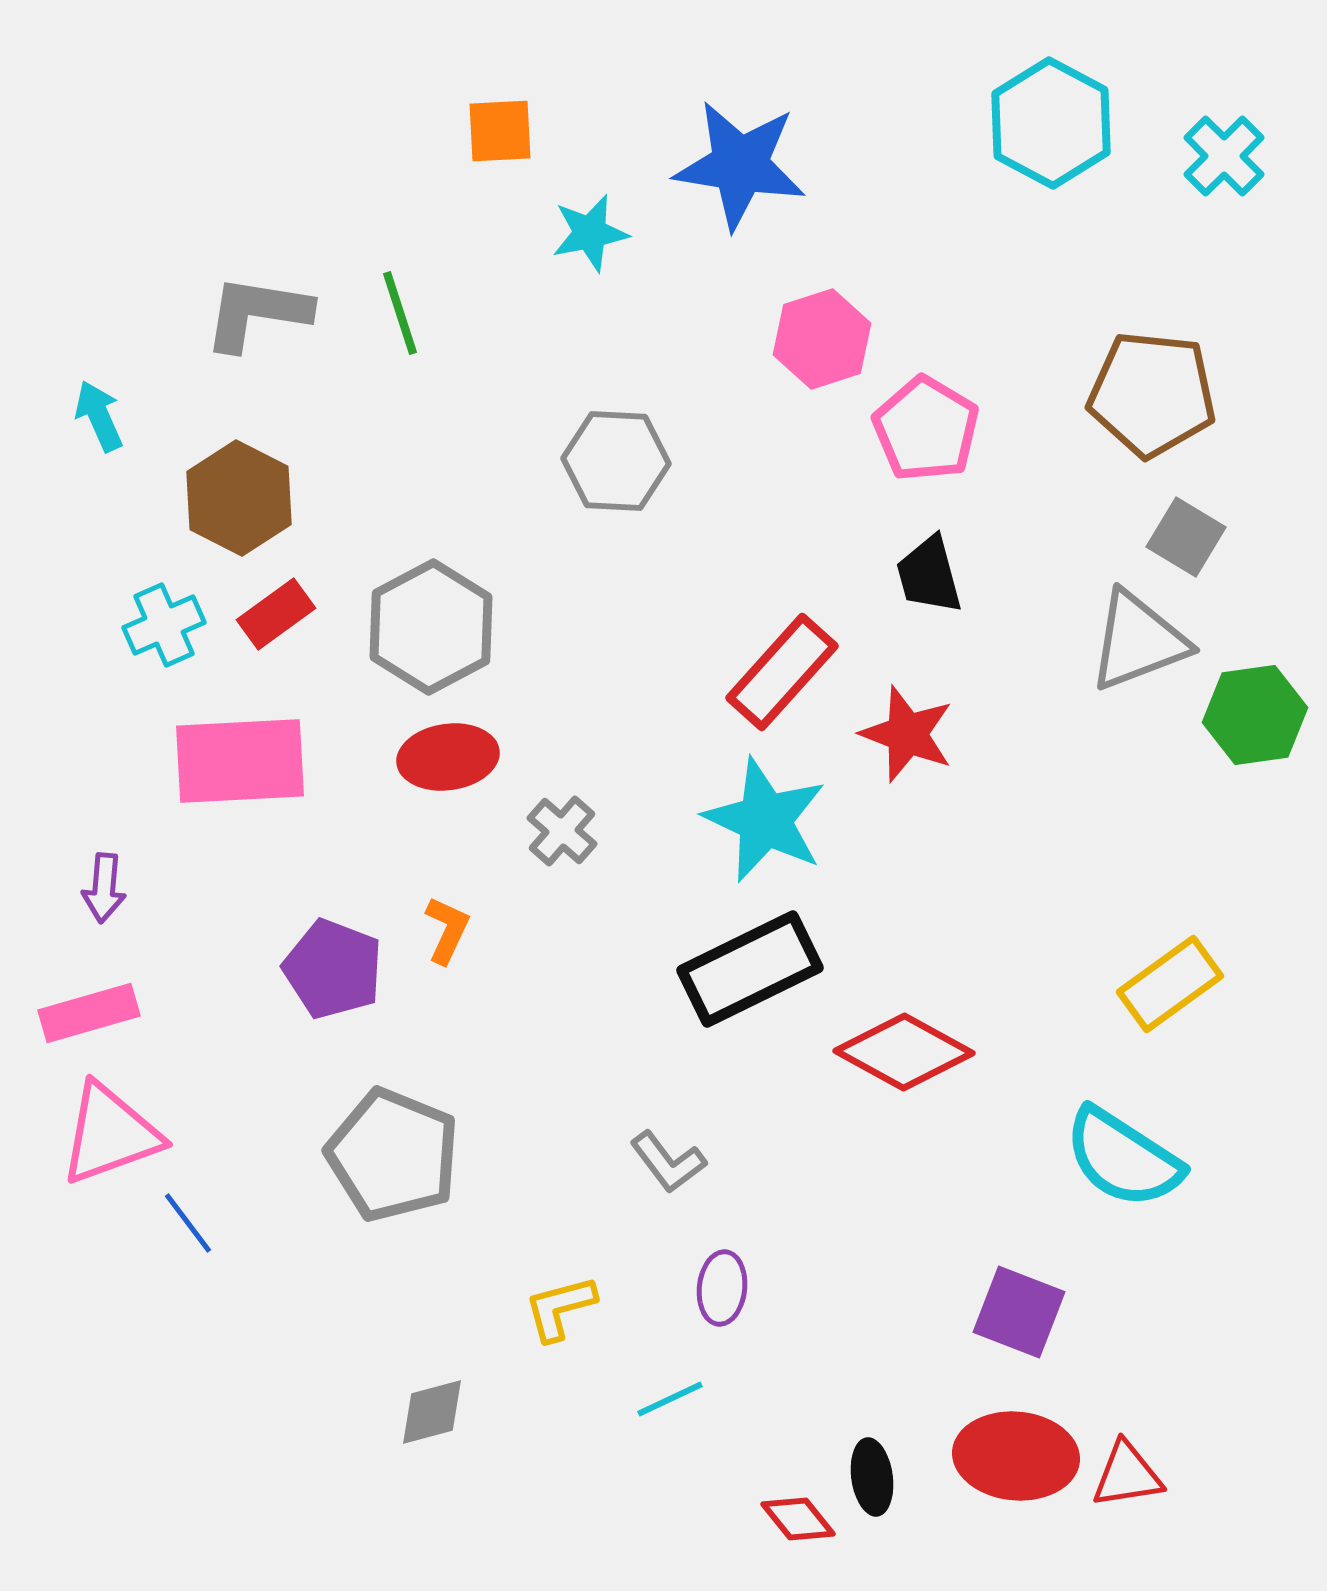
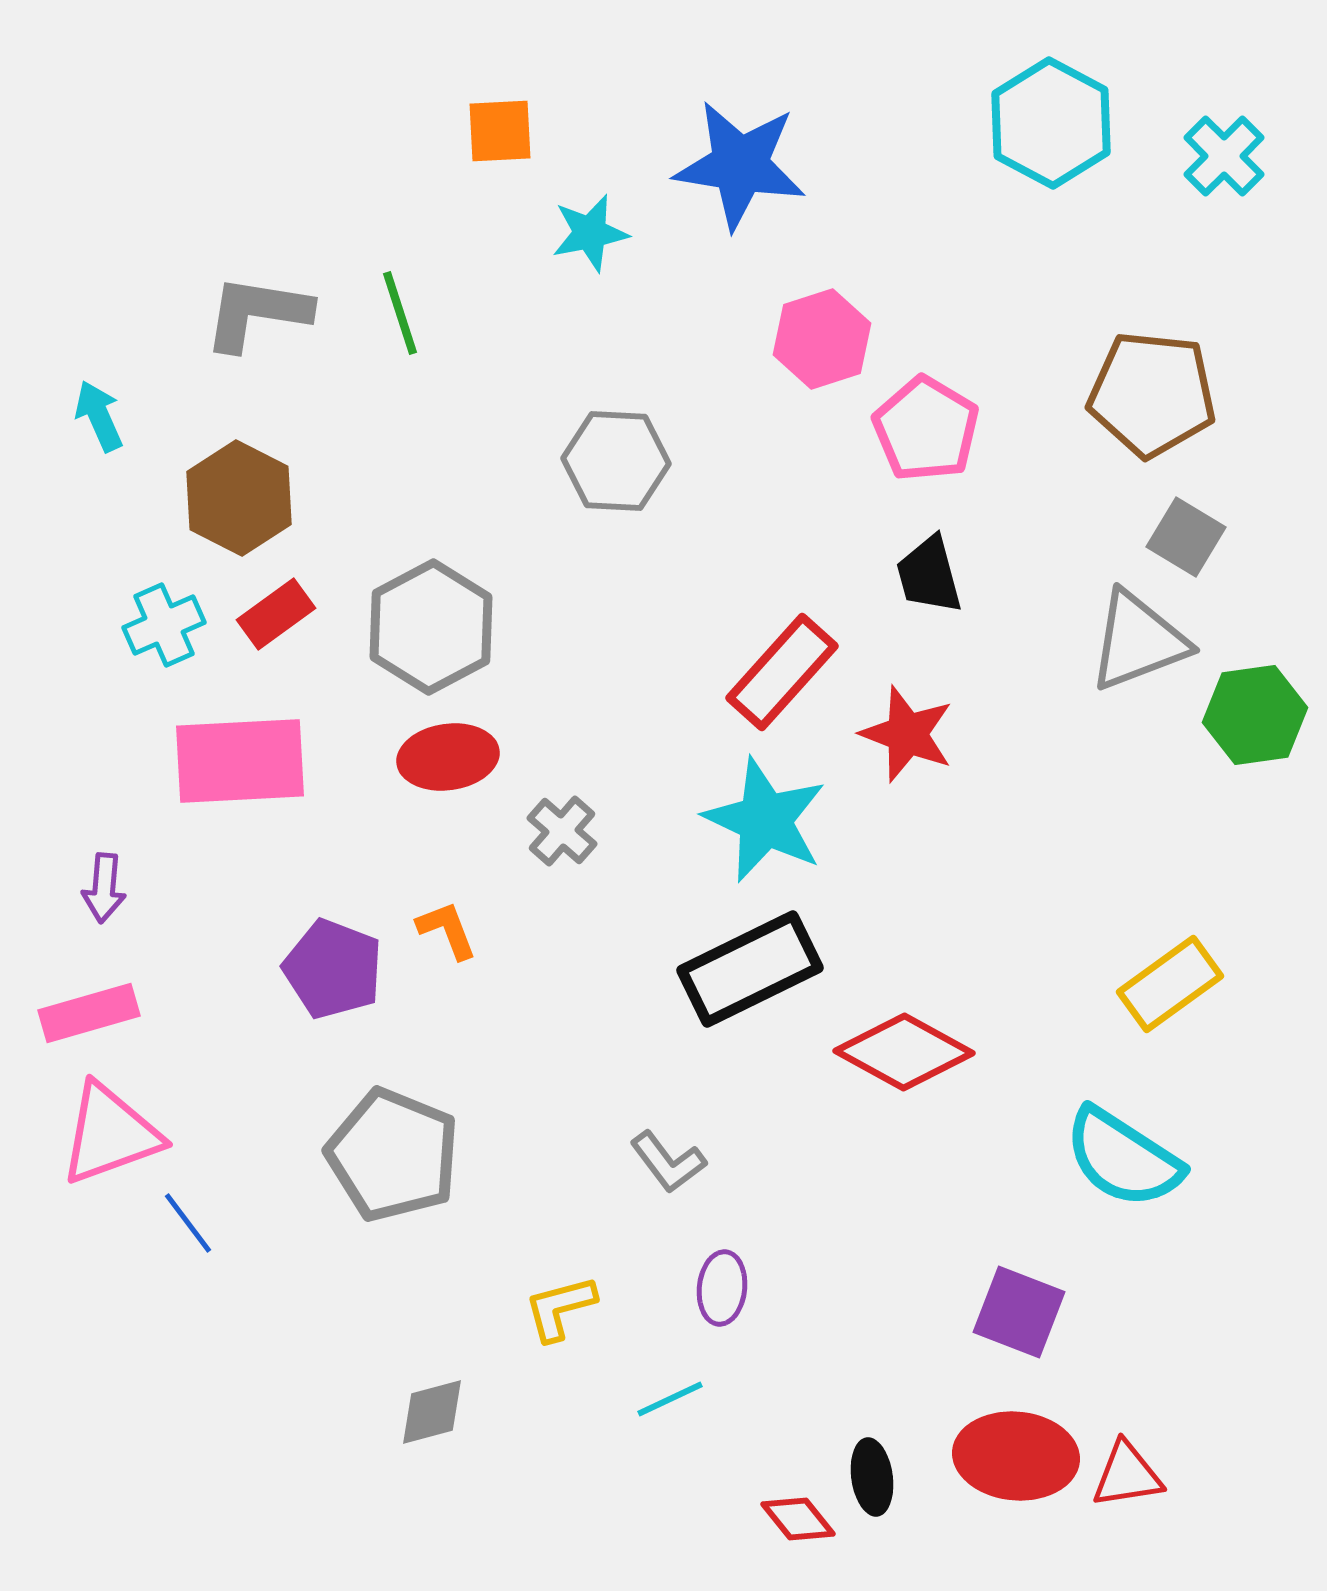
orange L-shape at (447, 930): rotated 46 degrees counterclockwise
